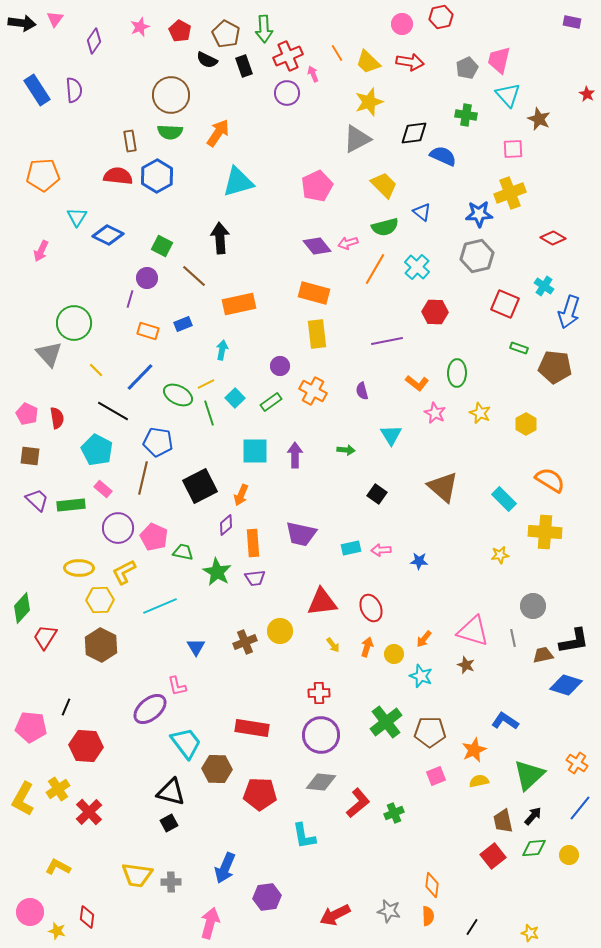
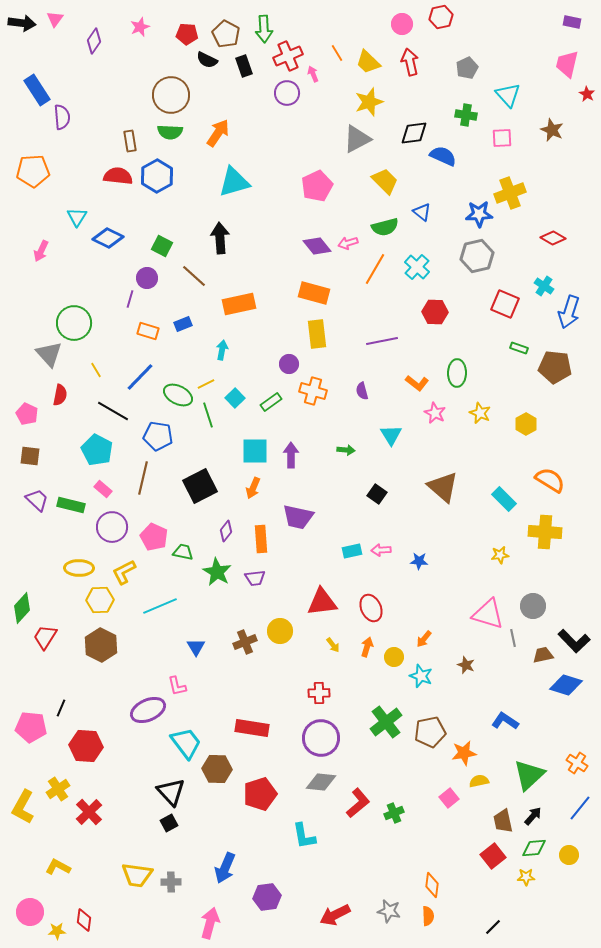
red pentagon at (180, 31): moved 7 px right, 3 px down; rotated 25 degrees counterclockwise
pink trapezoid at (499, 60): moved 68 px right, 4 px down
red arrow at (410, 62): rotated 112 degrees counterclockwise
purple semicircle at (74, 90): moved 12 px left, 27 px down
brown star at (539, 119): moved 13 px right, 11 px down
pink square at (513, 149): moved 11 px left, 11 px up
orange pentagon at (43, 175): moved 10 px left, 4 px up
cyan triangle at (238, 182): moved 4 px left
yellow trapezoid at (384, 185): moved 1 px right, 4 px up
blue diamond at (108, 235): moved 3 px down
purple line at (387, 341): moved 5 px left
purple circle at (280, 366): moved 9 px right, 2 px up
yellow line at (96, 370): rotated 14 degrees clockwise
orange cross at (313, 391): rotated 12 degrees counterclockwise
green line at (209, 413): moved 1 px left, 2 px down
red semicircle at (57, 418): moved 3 px right, 23 px up; rotated 20 degrees clockwise
blue pentagon at (158, 442): moved 6 px up
purple arrow at (295, 455): moved 4 px left
orange arrow at (241, 495): moved 12 px right, 7 px up
green rectangle at (71, 505): rotated 20 degrees clockwise
purple diamond at (226, 525): moved 6 px down; rotated 10 degrees counterclockwise
purple circle at (118, 528): moved 6 px left, 1 px up
purple trapezoid at (301, 534): moved 3 px left, 17 px up
orange rectangle at (253, 543): moved 8 px right, 4 px up
cyan rectangle at (351, 548): moved 1 px right, 3 px down
pink triangle at (473, 631): moved 15 px right, 17 px up
black L-shape at (574, 641): rotated 56 degrees clockwise
yellow circle at (394, 654): moved 3 px down
black line at (66, 707): moved 5 px left, 1 px down
purple ellipse at (150, 709): moved 2 px left, 1 px down; rotated 16 degrees clockwise
brown pentagon at (430, 732): rotated 12 degrees counterclockwise
purple circle at (321, 735): moved 3 px down
orange star at (474, 750): moved 10 px left, 3 px down; rotated 15 degrees clockwise
pink square at (436, 776): moved 13 px right, 22 px down; rotated 18 degrees counterclockwise
black triangle at (171, 792): rotated 32 degrees clockwise
red pentagon at (260, 794): rotated 20 degrees counterclockwise
yellow L-shape at (23, 799): moved 8 px down
red diamond at (87, 917): moved 3 px left, 3 px down
black line at (472, 927): moved 21 px right; rotated 12 degrees clockwise
yellow star at (57, 931): rotated 18 degrees counterclockwise
yellow star at (530, 933): moved 4 px left, 56 px up; rotated 18 degrees counterclockwise
